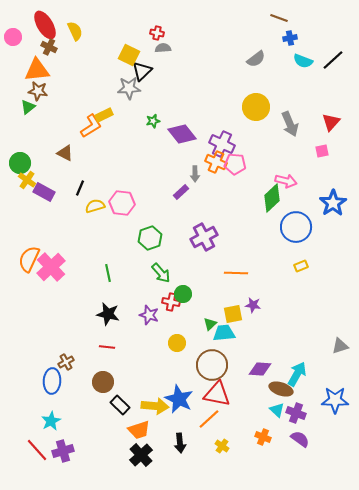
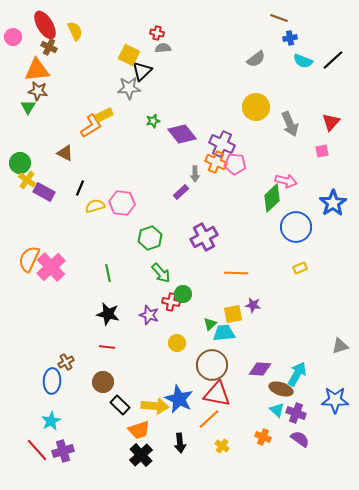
green triangle at (28, 107): rotated 21 degrees counterclockwise
yellow rectangle at (301, 266): moved 1 px left, 2 px down
